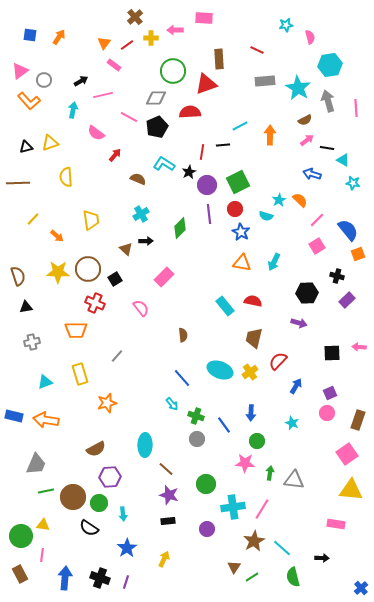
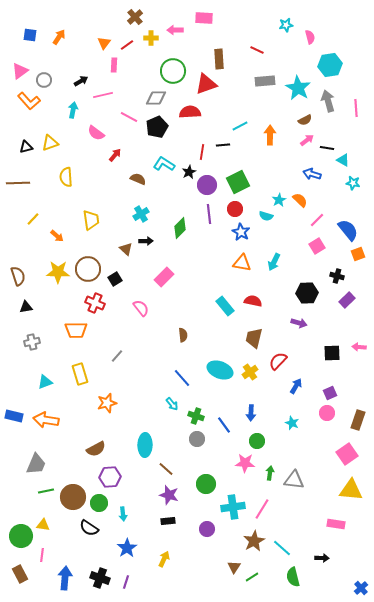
pink rectangle at (114, 65): rotated 56 degrees clockwise
